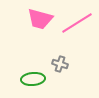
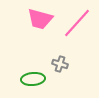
pink line: rotated 16 degrees counterclockwise
